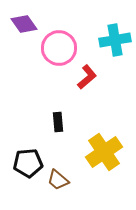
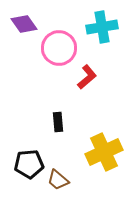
cyan cross: moved 13 px left, 13 px up
yellow cross: rotated 9 degrees clockwise
black pentagon: moved 1 px right, 1 px down
